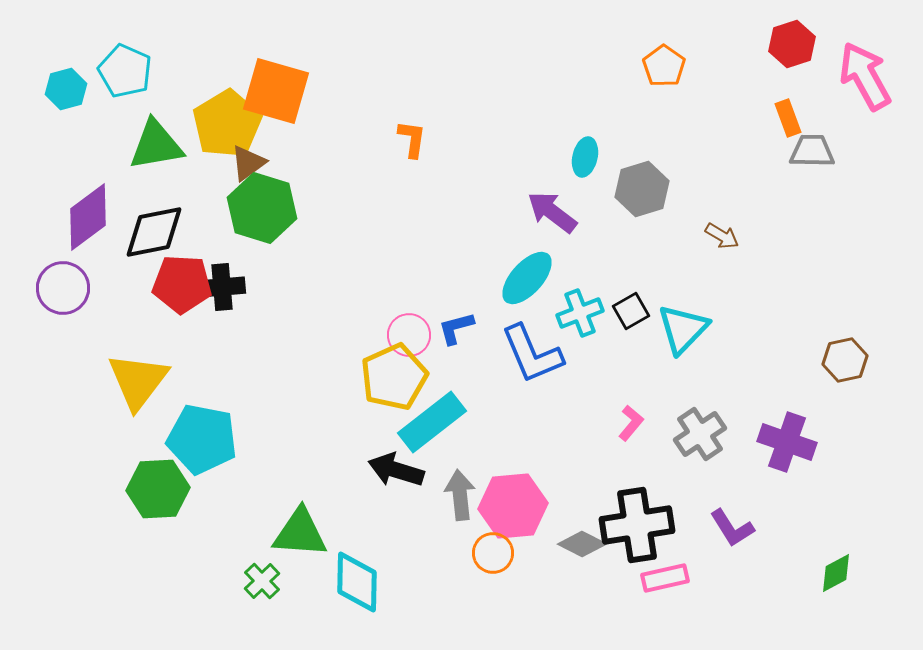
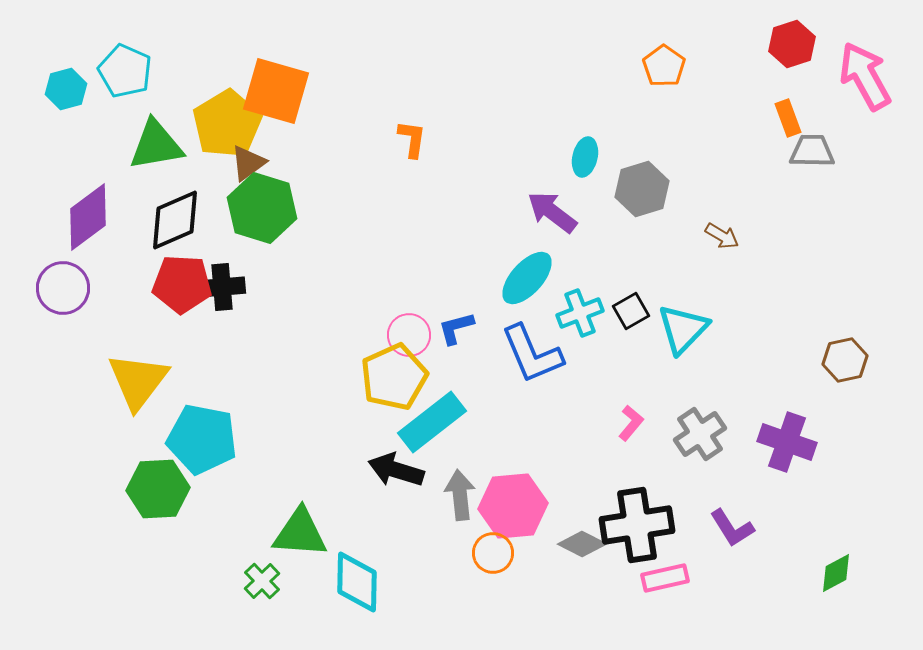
black diamond at (154, 232): moved 21 px right, 12 px up; rotated 12 degrees counterclockwise
